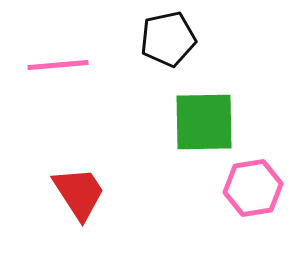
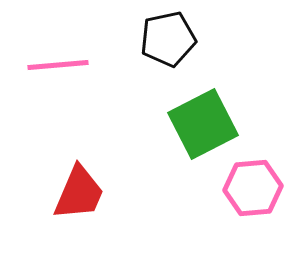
green square: moved 1 px left, 2 px down; rotated 26 degrees counterclockwise
pink hexagon: rotated 4 degrees clockwise
red trapezoid: rotated 56 degrees clockwise
